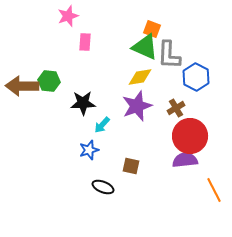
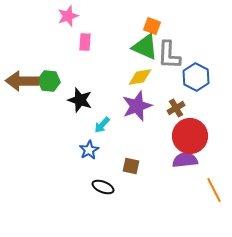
orange square: moved 3 px up
brown arrow: moved 5 px up
black star: moved 3 px left, 3 px up; rotated 20 degrees clockwise
blue star: rotated 12 degrees counterclockwise
